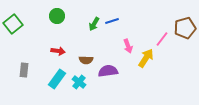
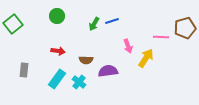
pink line: moved 1 px left, 2 px up; rotated 56 degrees clockwise
